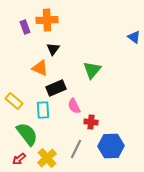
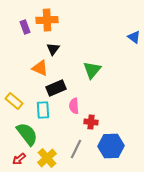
pink semicircle: rotated 21 degrees clockwise
